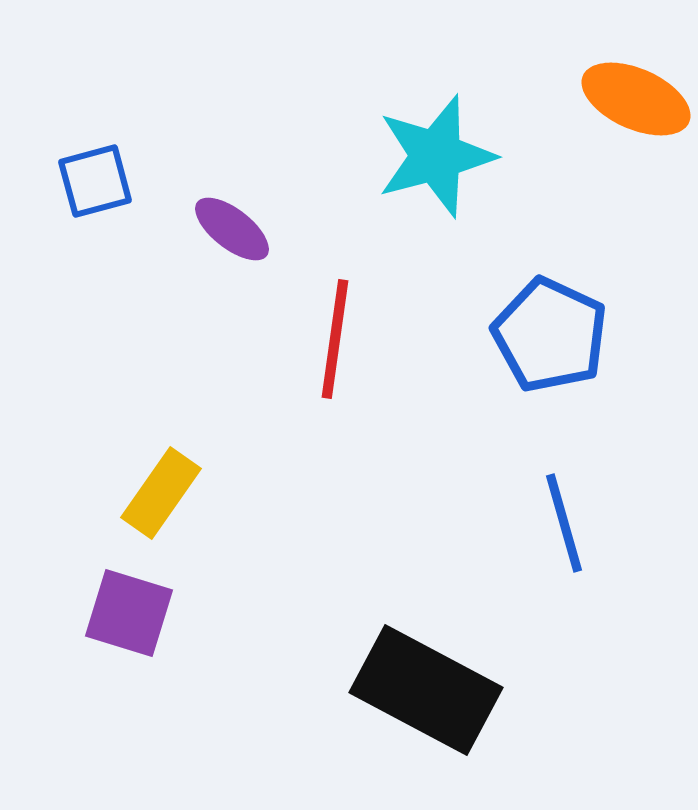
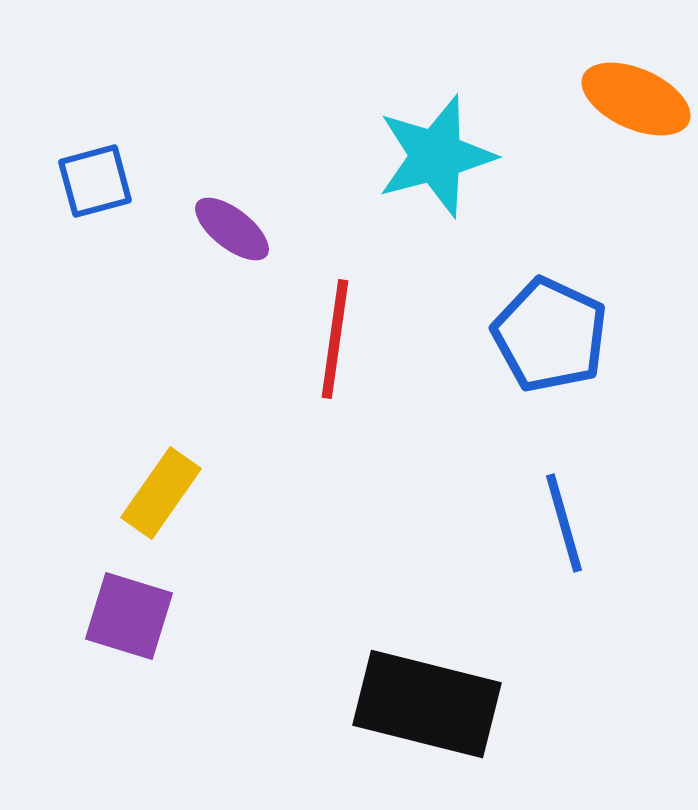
purple square: moved 3 px down
black rectangle: moved 1 px right, 14 px down; rotated 14 degrees counterclockwise
